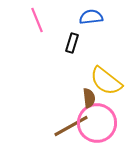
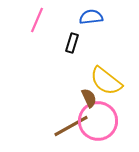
pink line: rotated 45 degrees clockwise
brown semicircle: rotated 18 degrees counterclockwise
pink circle: moved 1 px right, 2 px up
